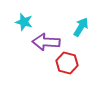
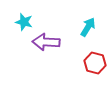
cyan arrow: moved 7 px right
red hexagon: moved 28 px right
